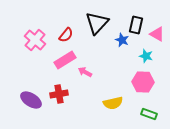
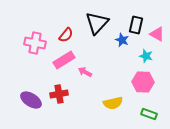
pink cross: moved 3 px down; rotated 30 degrees counterclockwise
pink rectangle: moved 1 px left
